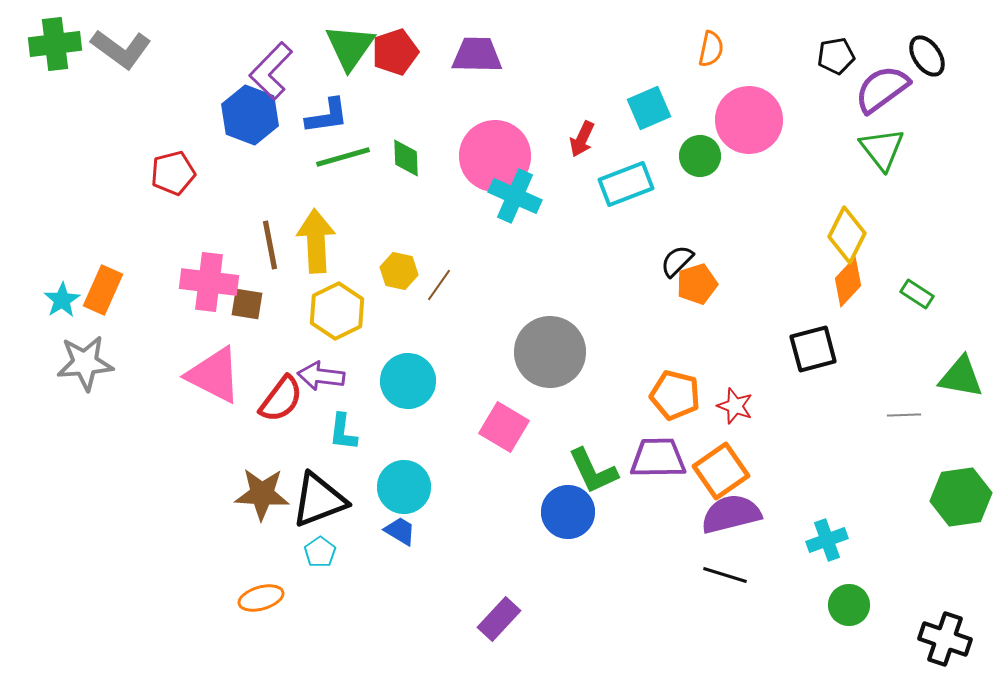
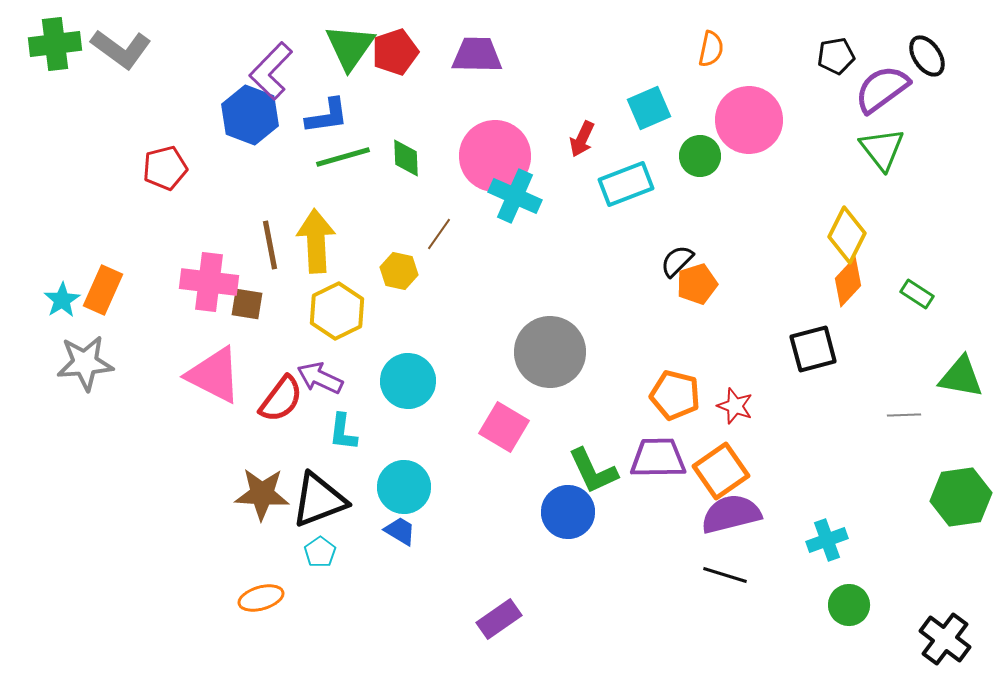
red pentagon at (173, 173): moved 8 px left, 5 px up
brown line at (439, 285): moved 51 px up
purple arrow at (321, 376): moved 1 px left, 2 px down; rotated 18 degrees clockwise
purple rectangle at (499, 619): rotated 12 degrees clockwise
black cross at (945, 639): rotated 18 degrees clockwise
